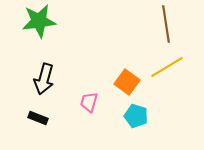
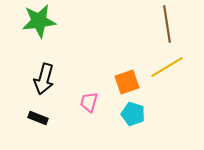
brown line: moved 1 px right
orange square: rotated 35 degrees clockwise
cyan pentagon: moved 3 px left, 2 px up
